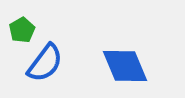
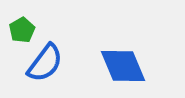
blue diamond: moved 2 px left
